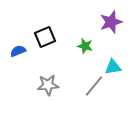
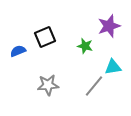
purple star: moved 2 px left, 4 px down
